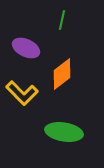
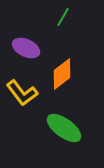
green line: moved 1 px right, 3 px up; rotated 18 degrees clockwise
yellow L-shape: rotated 8 degrees clockwise
green ellipse: moved 4 px up; rotated 27 degrees clockwise
